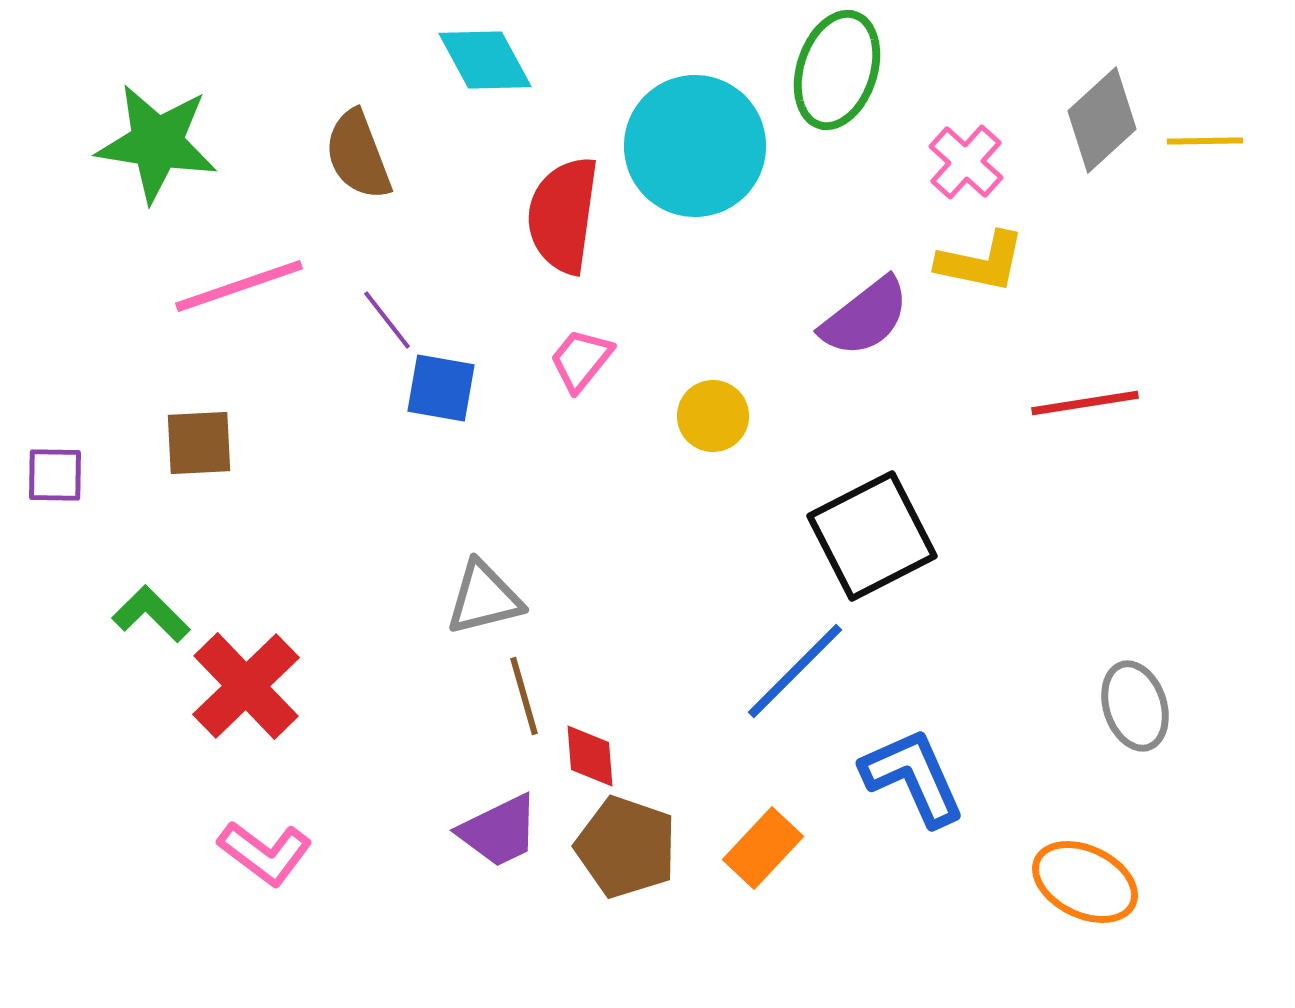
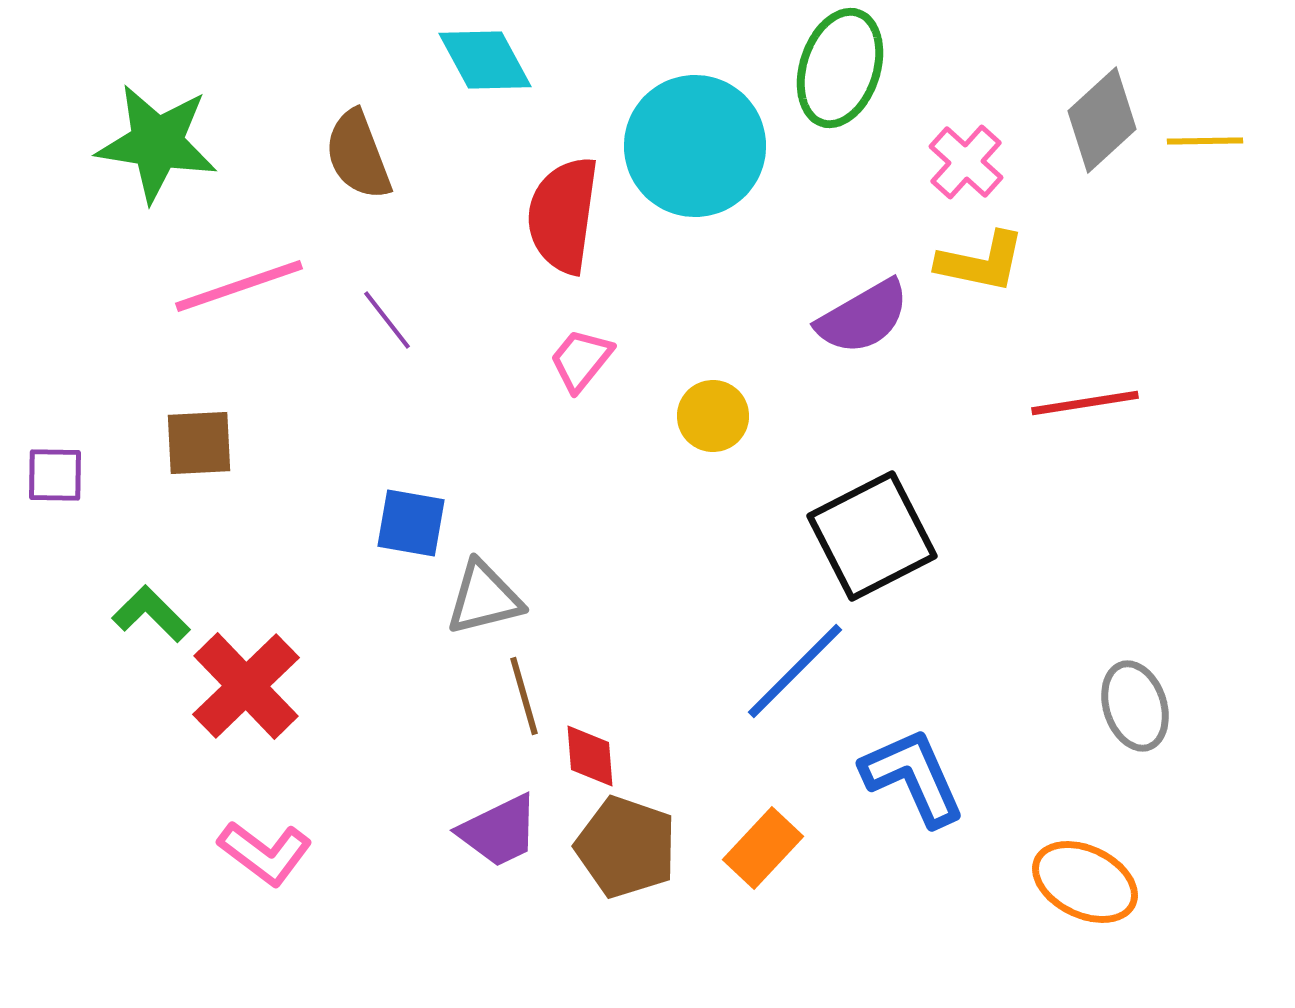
green ellipse: moved 3 px right, 2 px up
purple semicircle: moved 2 px left; rotated 8 degrees clockwise
blue square: moved 30 px left, 135 px down
